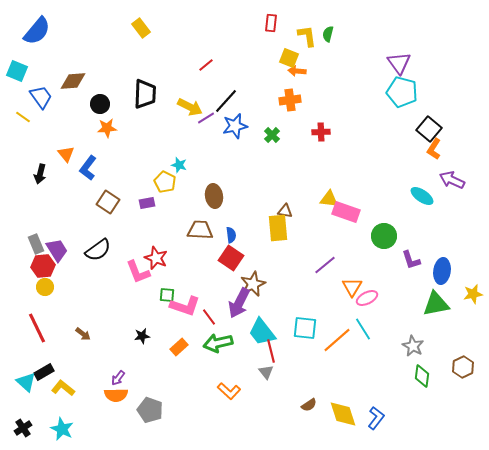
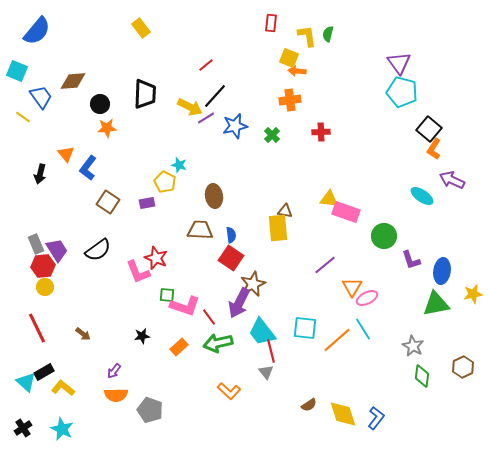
black line at (226, 101): moved 11 px left, 5 px up
purple arrow at (118, 378): moved 4 px left, 7 px up
